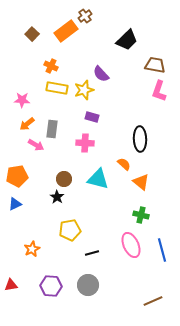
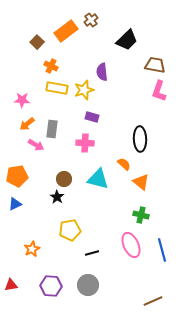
brown cross: moved 6 px right, 4 px down
brown square: moved 5 px right, 8 px down
purple semicircle: moved 1 px right, 2 px up; rotated 36 degrees clockwise
